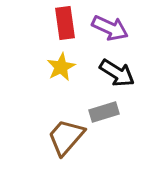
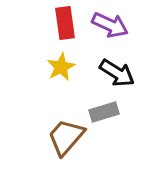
purple arrow: moved 3 px up
